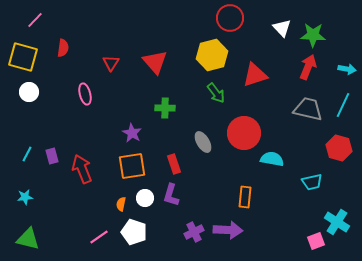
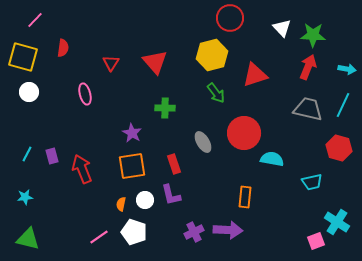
purple L-shape at (171, 195): rotated 30 degrees counterclockwise
white circle at (145, 198): moved 2 px down
